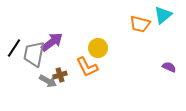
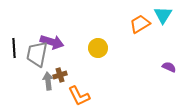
cyan triangle: rotated 18 degrees counterclockwise
orange trapezoid: rotated 135 degrees clockwise
purple arrow: rotated 55 degrees clockwise
black line: rotated 36 degrees counterclockwise
gray trapezoid: moved 3 px right
orange L-shape: moved 8 px left, 29 px down
gray arrow: rotated 126 degrees counterclockwise
